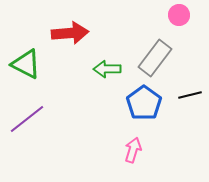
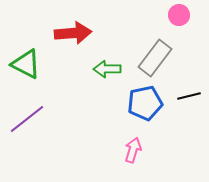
red arrow: moved 3 px right
black line: moved 1 px left, 1 px down
blue pentagon: moved 1 px right; rotated 24 degrees clockwise
